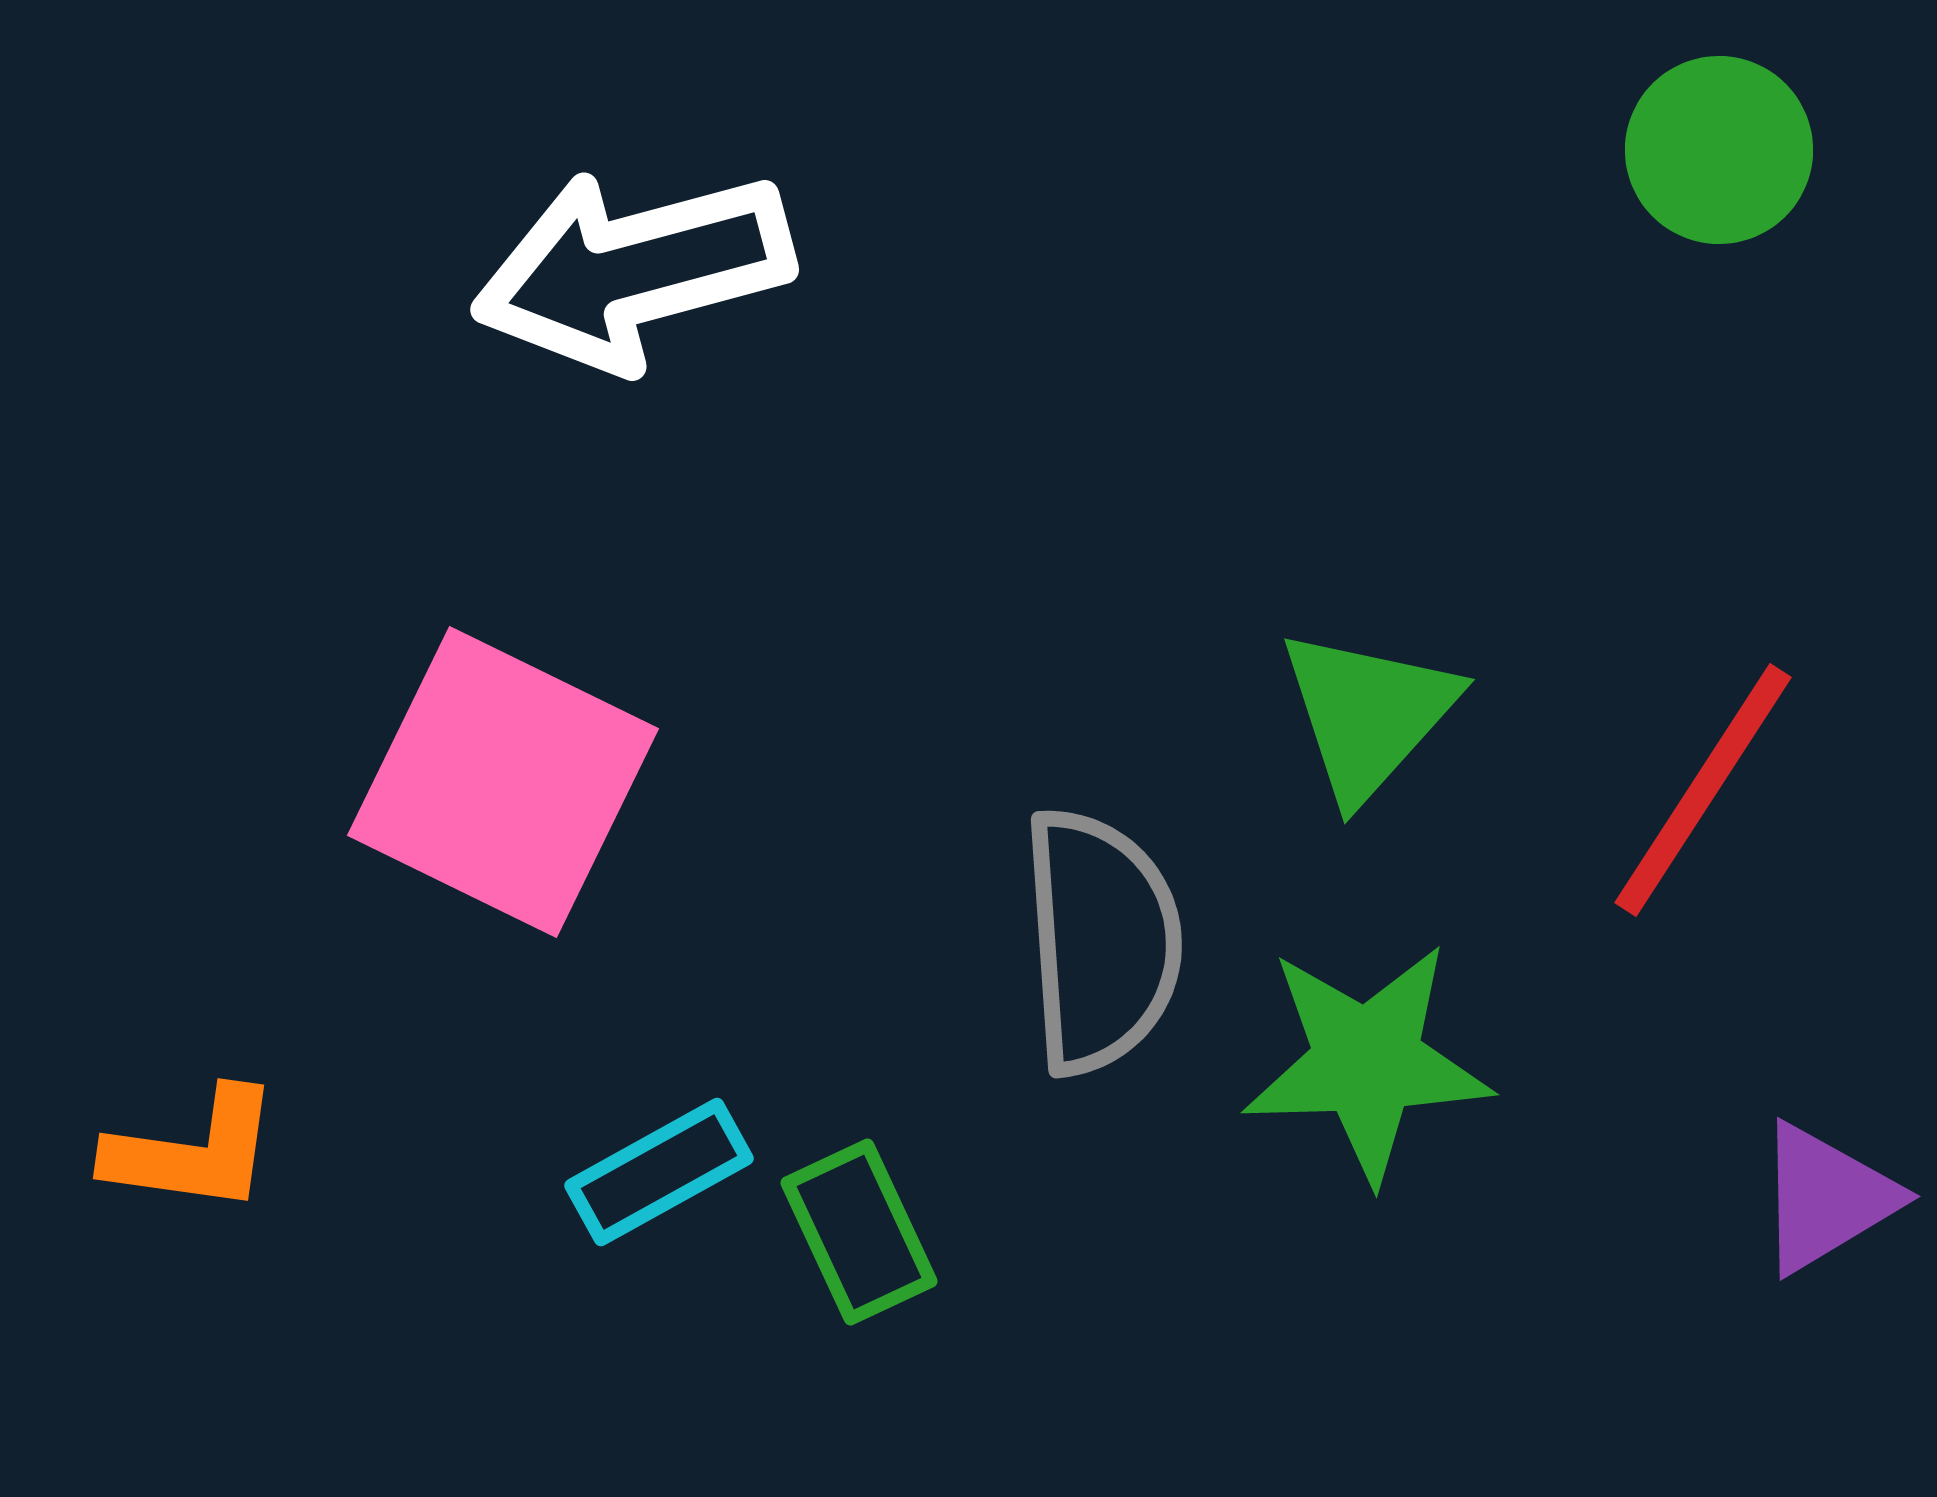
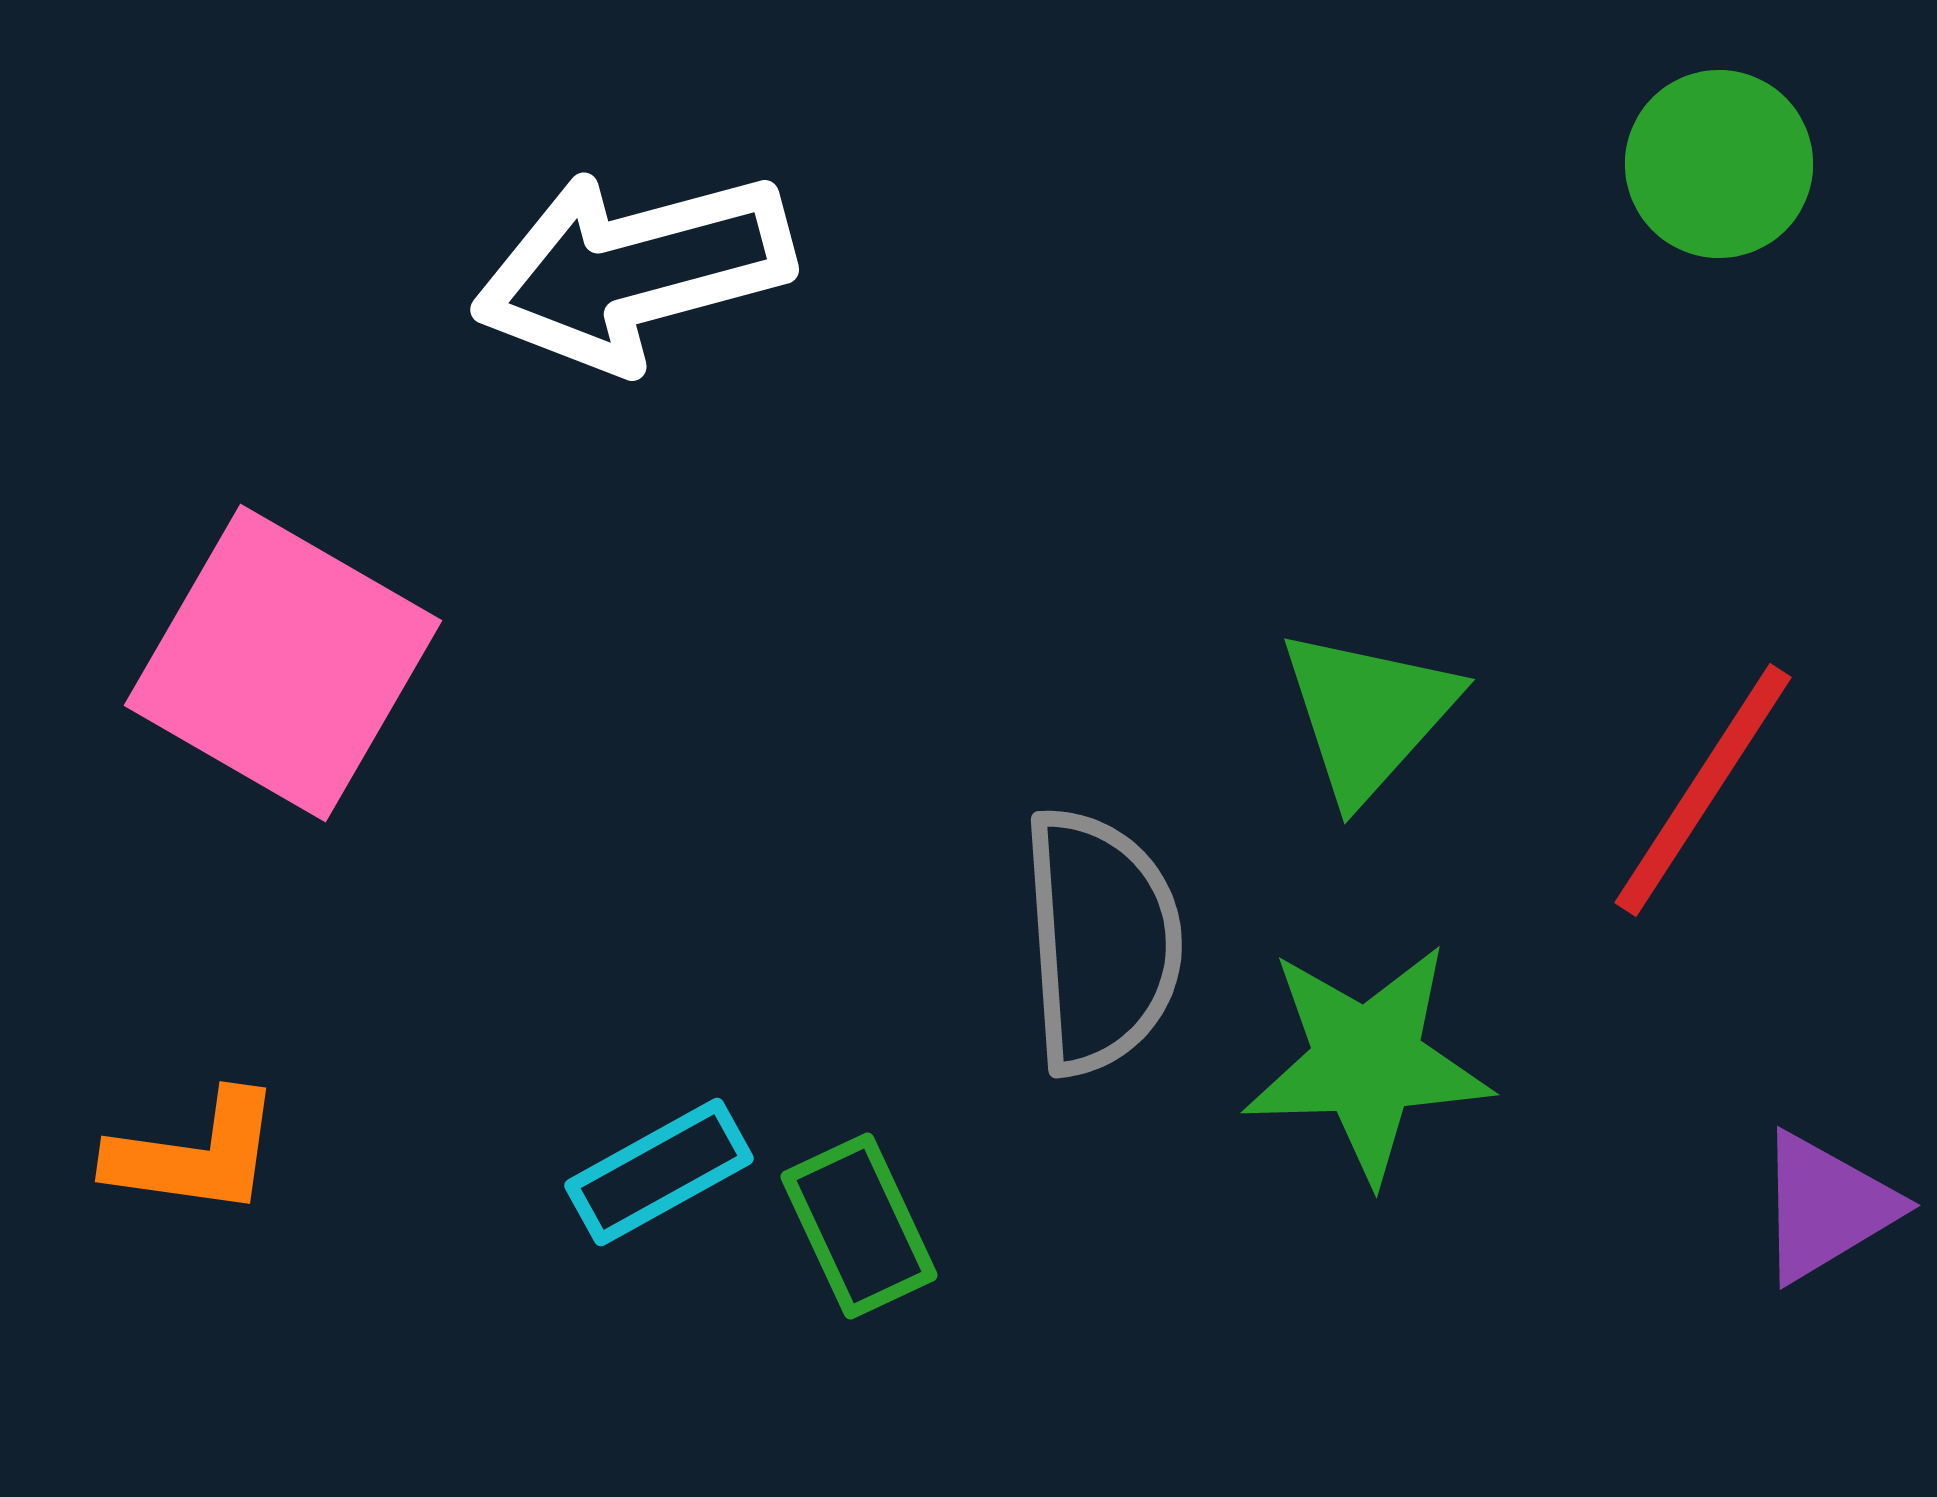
green circle: moved 14 px down
pink square: moved 220 px left, 119 px up; rotated 4 degrees clockwise
orange L-shape: moved 2 px right, 3 px down
purple triangle: moved 9 px down
green rectangle: moved 6 px up
